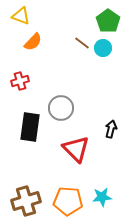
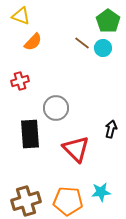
gray circle: moved 5 px left
black rectangle: moved 7 px down; rotated 12 degrees counterclockwise
cyan star: moved 1 px left, 5 px up
